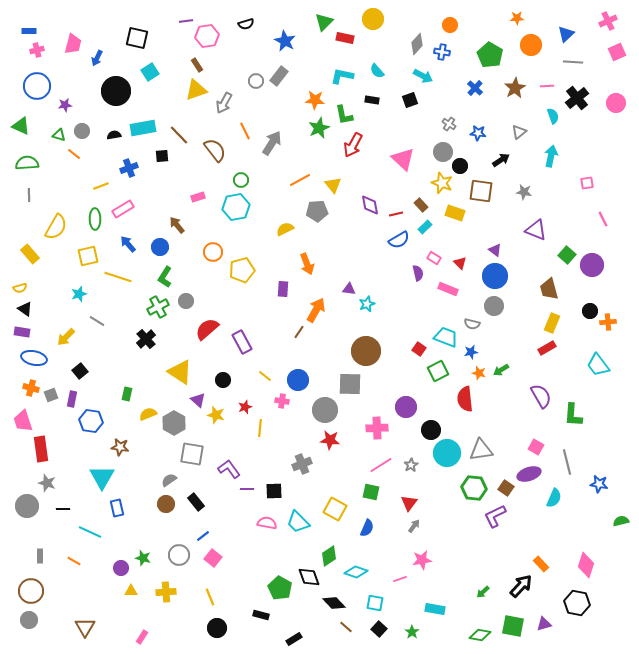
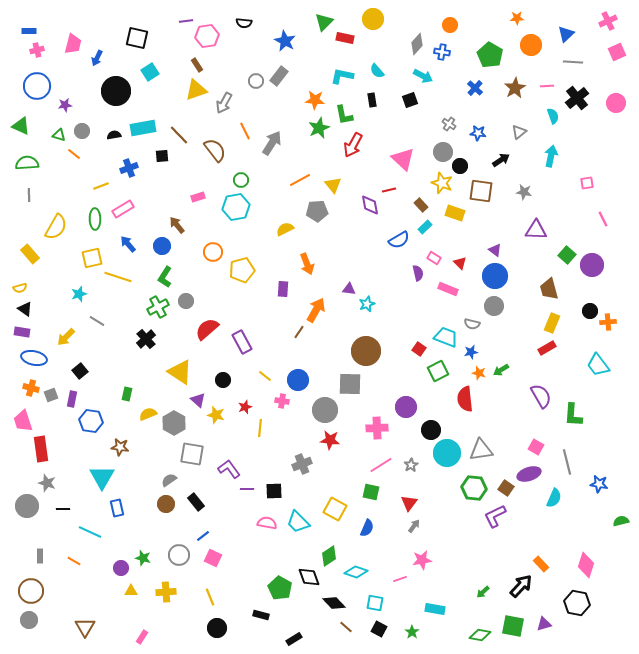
black semicircle at (246, 24): moved 2 px left, 1 px up; rotated 21 degrees clockwise
black rectangle at (372, 100): rotated 72 degrees clockwise
red line at (396, 214): moved 7 px left, 24 px up
purple triangle at (536, 230): rotated 20 degrees counterclockwise
blue circle at (160, 247): moved 2 px right, 1 px up
yellow square at (88, 256): moved 4 px right, 2 px down
pink square at (213, 558): rotated 12 degrees counterclockwise
black square at (379, 629): rotated 14 degrees counterclockwise
